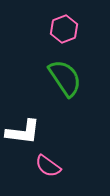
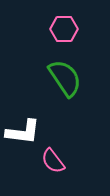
pink hexagon: rotated 20 degrees clockwise
pink semicircle: moved 5 px right, 5 px up; rotated 16 degrees clockwise
